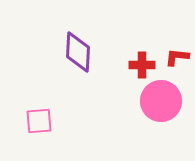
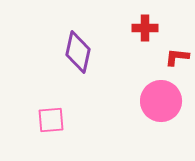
purple diamond: rotated 9 degrees clockwise
red cross: moved 3 px right, 37 px up
pink square: moved 12 px right, 1 px up
